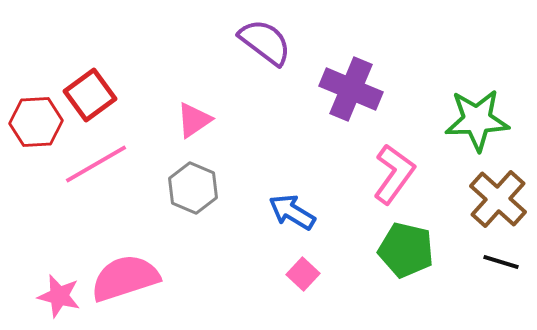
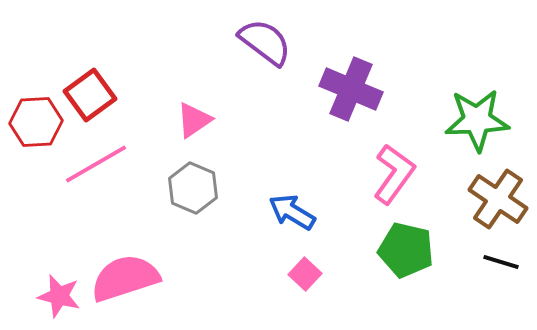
brown cross: rotated 8 degrees counterclockwise
pink square: moved 2 px right
